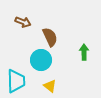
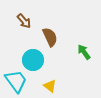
brown arrow: moved 1 px right, 1 px up; rotated 28 degrees clockwise
green arrow: rotated 35 degrees counterclockwise
cyan circle: moved 8 px left
cyan trapezoid: rotated 35 degrees counterclockwise
